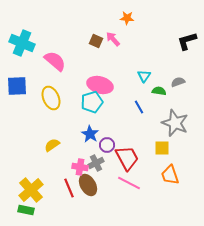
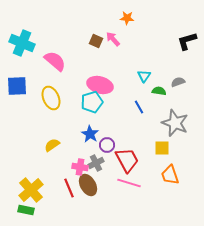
red trapezoid: moved 2 px down
pink line: rotated 10 degrees counterclockwise
